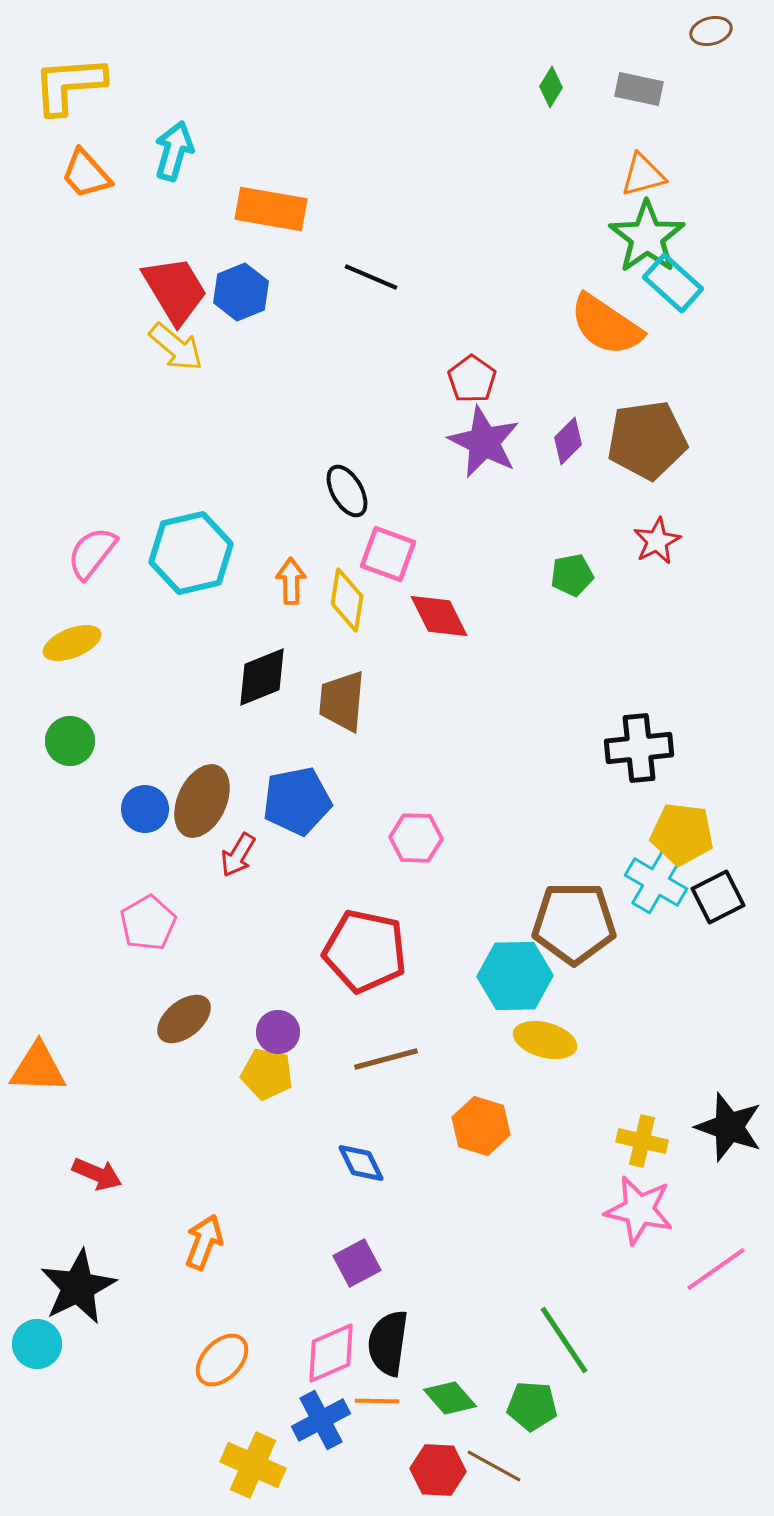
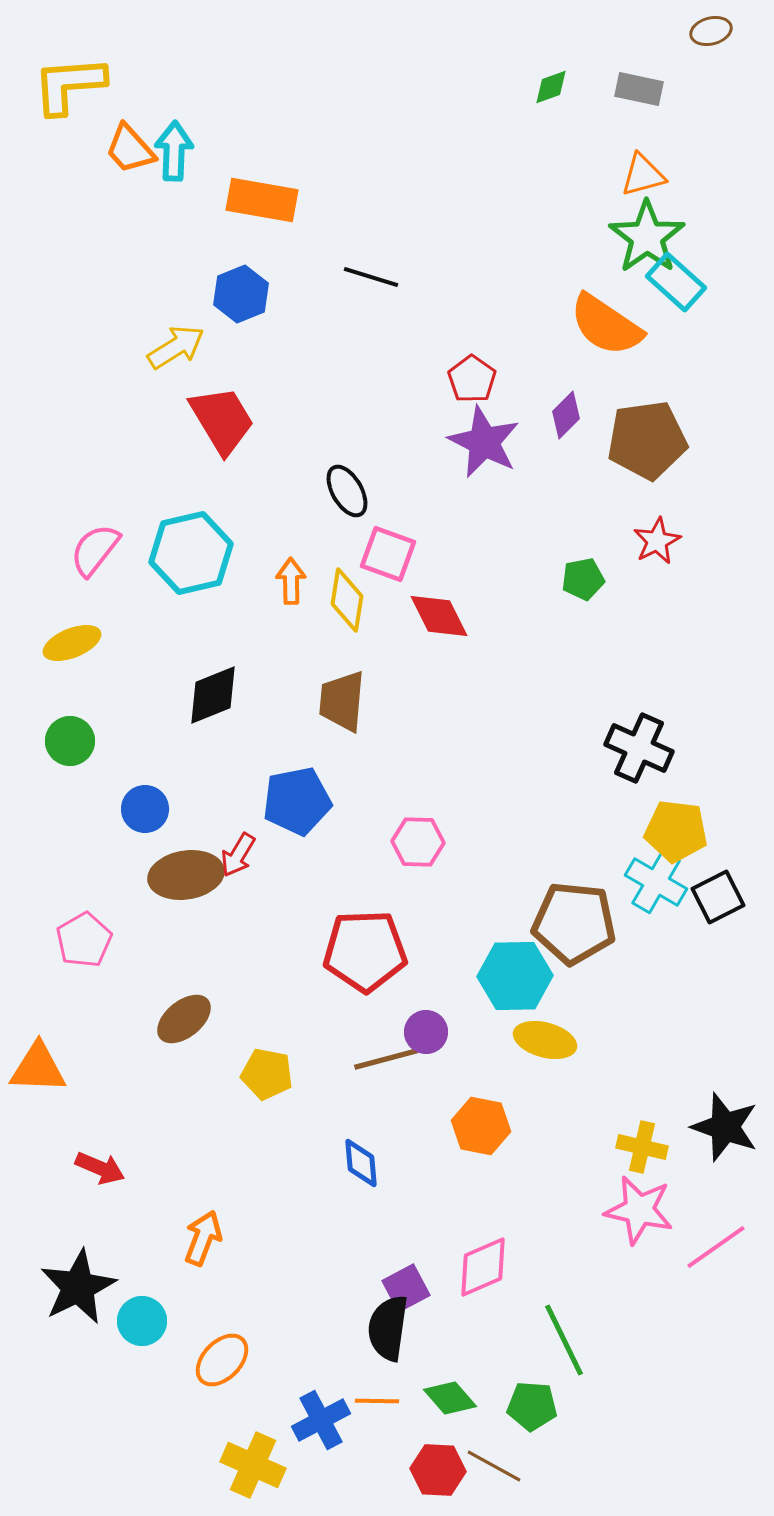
green diamond at (551, 87): rotated 39 degrees clockwise
cyan arrow at (174, 151): rotated 14 degrees counterclockwise
orange trapezoid at (86, 174): moved 44 px right, 25 px up
orange rectangle at (271, 209): moved 9 px left, 9 px up
black line at (371, 277): rotated 6 degrees counterclockwise
cyan rectangle at (673, 283): moved 3 px right, 1 px up
red trapezoid at (175, 290): moved 47 px right, 130 px down
blue hexagon at (241, 292): moved 2 px down
yellow arrow at (176, 347): rotated 72 degrees counterclockwise
purple diamond at (568, 441): moved 2 px left, 26 px up
pink semicircle at (92, 553): moved 3 px right, 3 px up
green pentagon at (572, 575): moved 11 px right, 4 px down
black diamond at (262, 677): moved 49 px left, 18 px down
black cross at (639, 748): rotated 30 degrees clockwise
brown ellipse at (202, 801): moved 16 px left, 74 px down; rotated 56 degrees clockwise
yellow pentagon at (682, 834): moved 6 px left, 3 px up
pink hexagon at (416, 838): moved 2 px right, 4 px down
pink pentagon at (148, 923): moved 64 px left, 17 px down
brown pentagon at (574, 923): rotated 6 degrees clockwise
red pentagon at (365, 951): rotated 14 degrees counterclockwise
purple circle at (278, 1032): moved 148 px right
orange hexagon at (481, 1126): rotated 6 degrees counterclockwise
black star at (729, 1127): moved 4 px left
yellow cross at (642, 1141): moved 6 px down
blue diamond at (361, 1163): rotated 21 degrees clockwise
red arrow at (97, 1174): moved 3 px right, 6 px up
orange arrow at (204, 1242): moved 1 px left, 4 px up
purple square at (357, 1263): moved 49 px right, 25 px down
pink line at (716, 1269): moved 22 px up
green line at (564, 1340): rotated 8 degrees clockwise
black semicircle at (388, 1343): moved 15 px up
cyan circle at (37, 1344): moved 105 px right, 23 px up
pink diamond at (331, 1353): moved 152 px right, 86 px up
